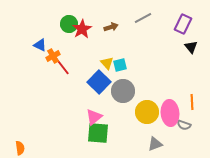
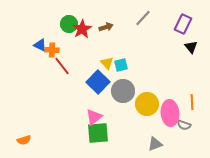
gray line: rotated 18 degrees counterclockwise
brown arrow: moved 5 px left
orange cross: moved 1 px left, 6 px up; rotated 32 degrees clockwise
cyan square: moved 1 px right
blue square: moved 1 px left
yellow circle: moved 8 px up
green square: rotated 10 degrees counterclockwise
orange semicircle: moved 4 px right, 8 px up; rotated 80 degrees clockwise
